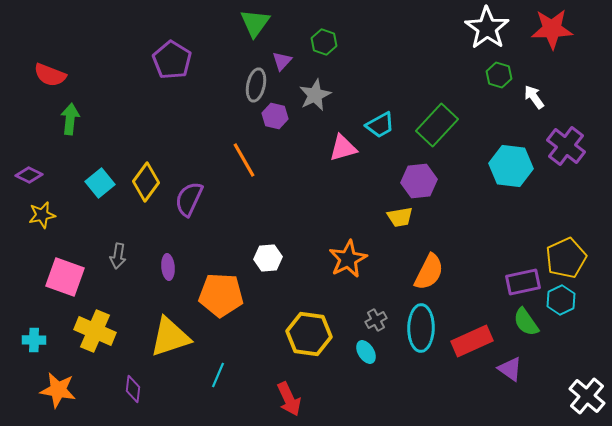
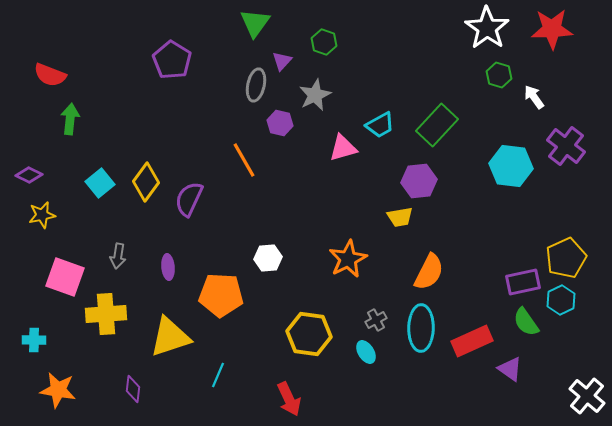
purple hexagon at (275, 116): moved 5 px right, 7 px down
yellow cross at (95, 331): moved 11 px right, 17 px up; rotated 27 degrees counterclockwise
